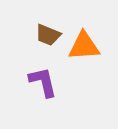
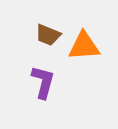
purple L-shape: rotated 28 degrees clockwise
